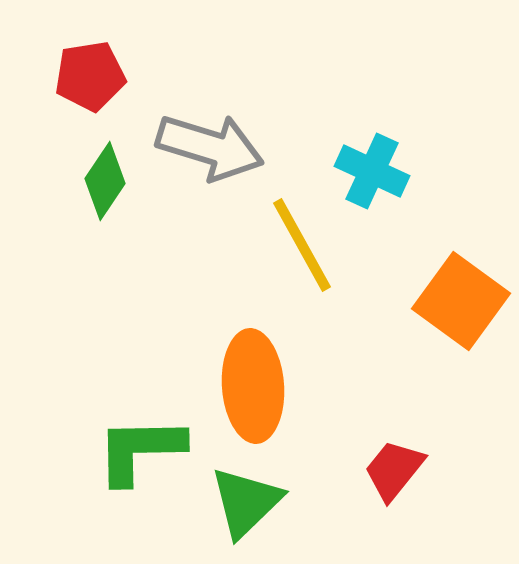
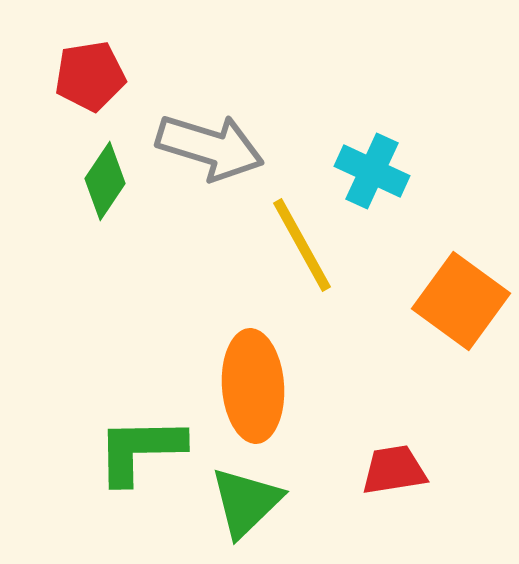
red trapezoid: rotated 42 degrees clockwise
